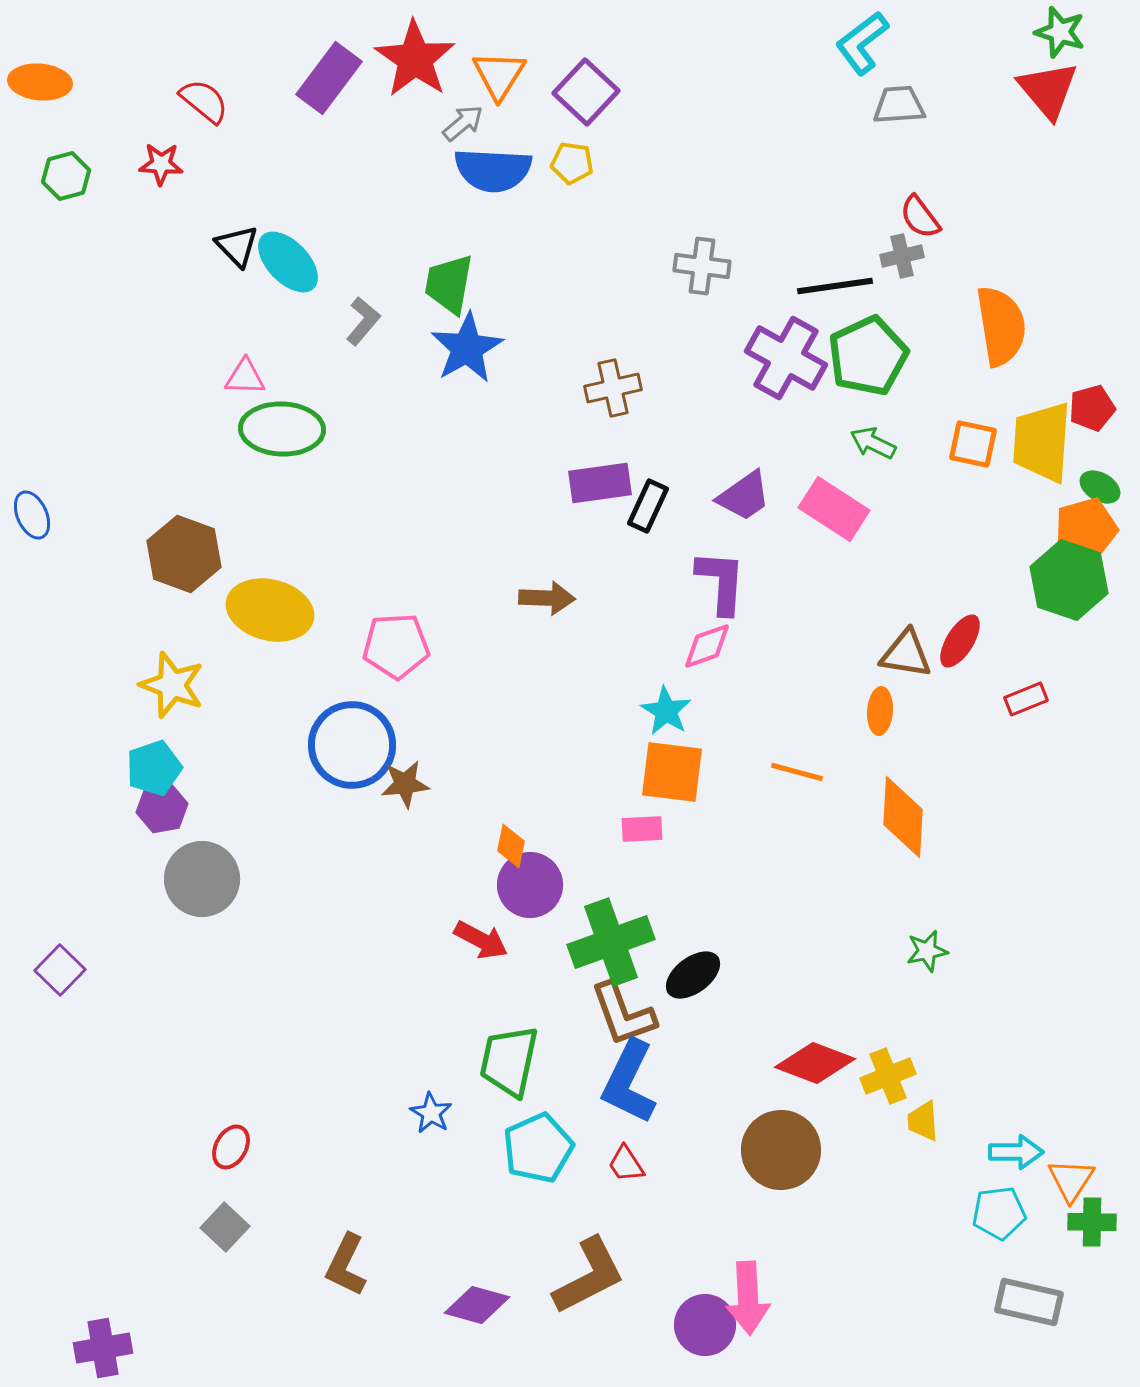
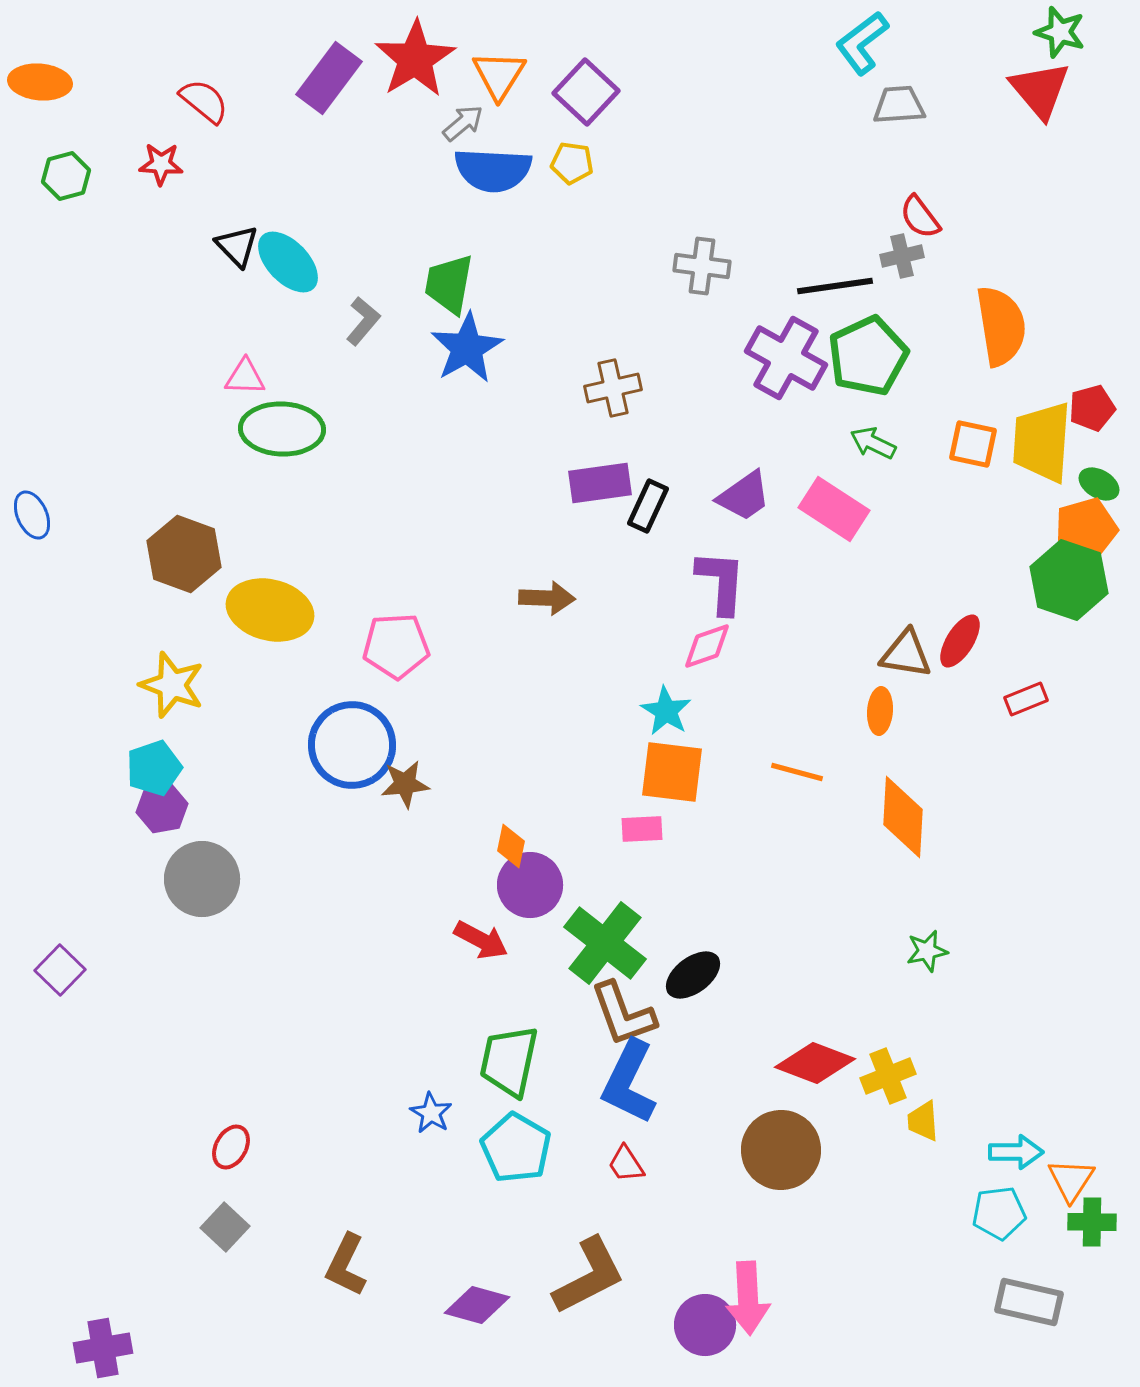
red star at (415, 59): rotated 6 degrees clockwise
red triangle at (1048, 90): moved 8 px left
green ellipse at (1100, 487): moved 1 px left, 3 px up
green cross at (611, 942): moved 6 px left, 1 px down; rotated 32 degrees counterclockwise
cyan pentagon at (538, 1148): moved 22 px left; rotated 18 degrees counterclockwise
